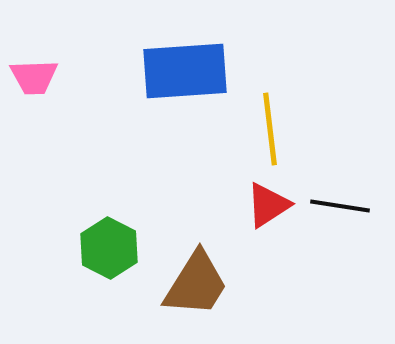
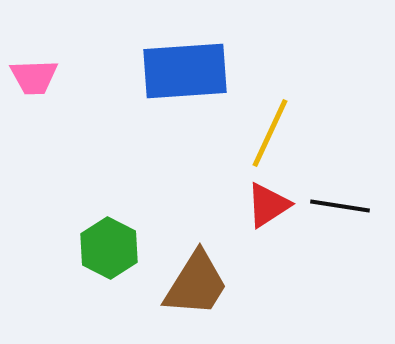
yellow line: moved 4 px down; rotated 32 degrees clockwise
